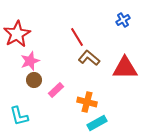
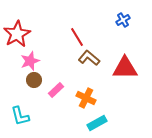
orange cross: moved 1 px left, 4 px up; rotated 12 degrees clockwise
cyan L-shape: moved 1 px right
